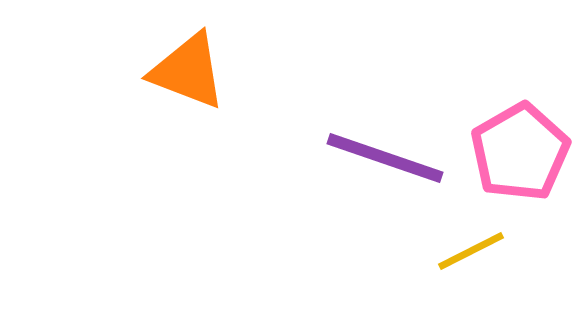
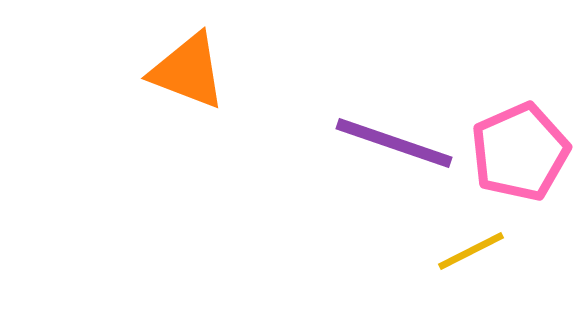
pink pentagon: rotated 6 degrees clockwise
purple line: moved 9 px right, 15 px up
